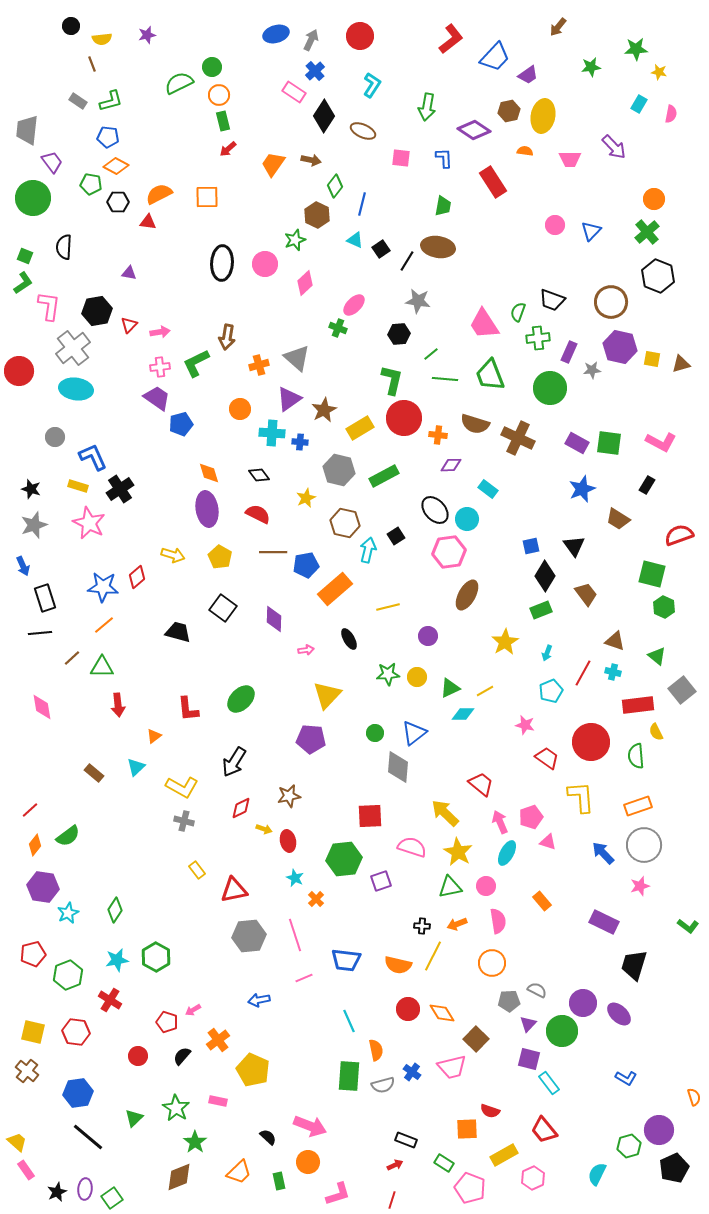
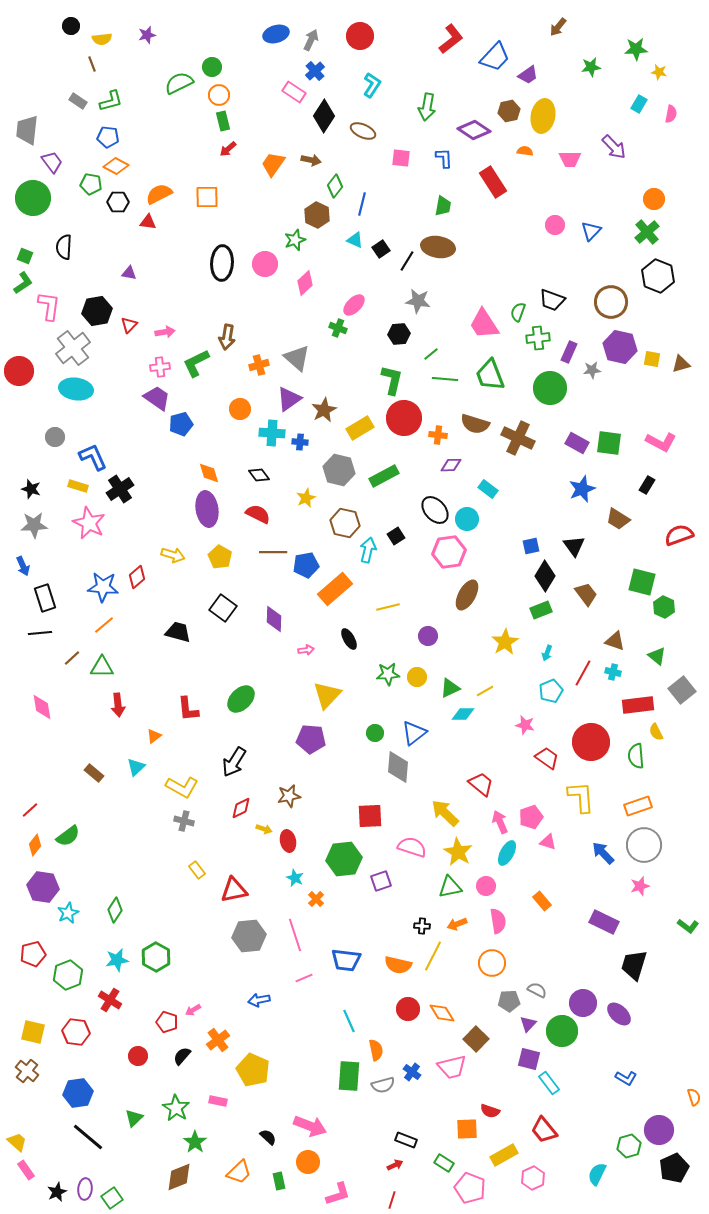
pink arrow at (160, 332): moved 5 px right
gray star at (34, 525): rotated 16 degrees clockwise
green square at (652, 574): moved 10 px left, 8 px down
